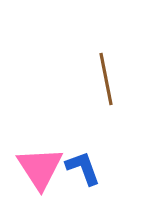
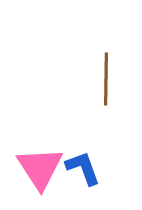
brown line: rotated 12 degrees clockwise
